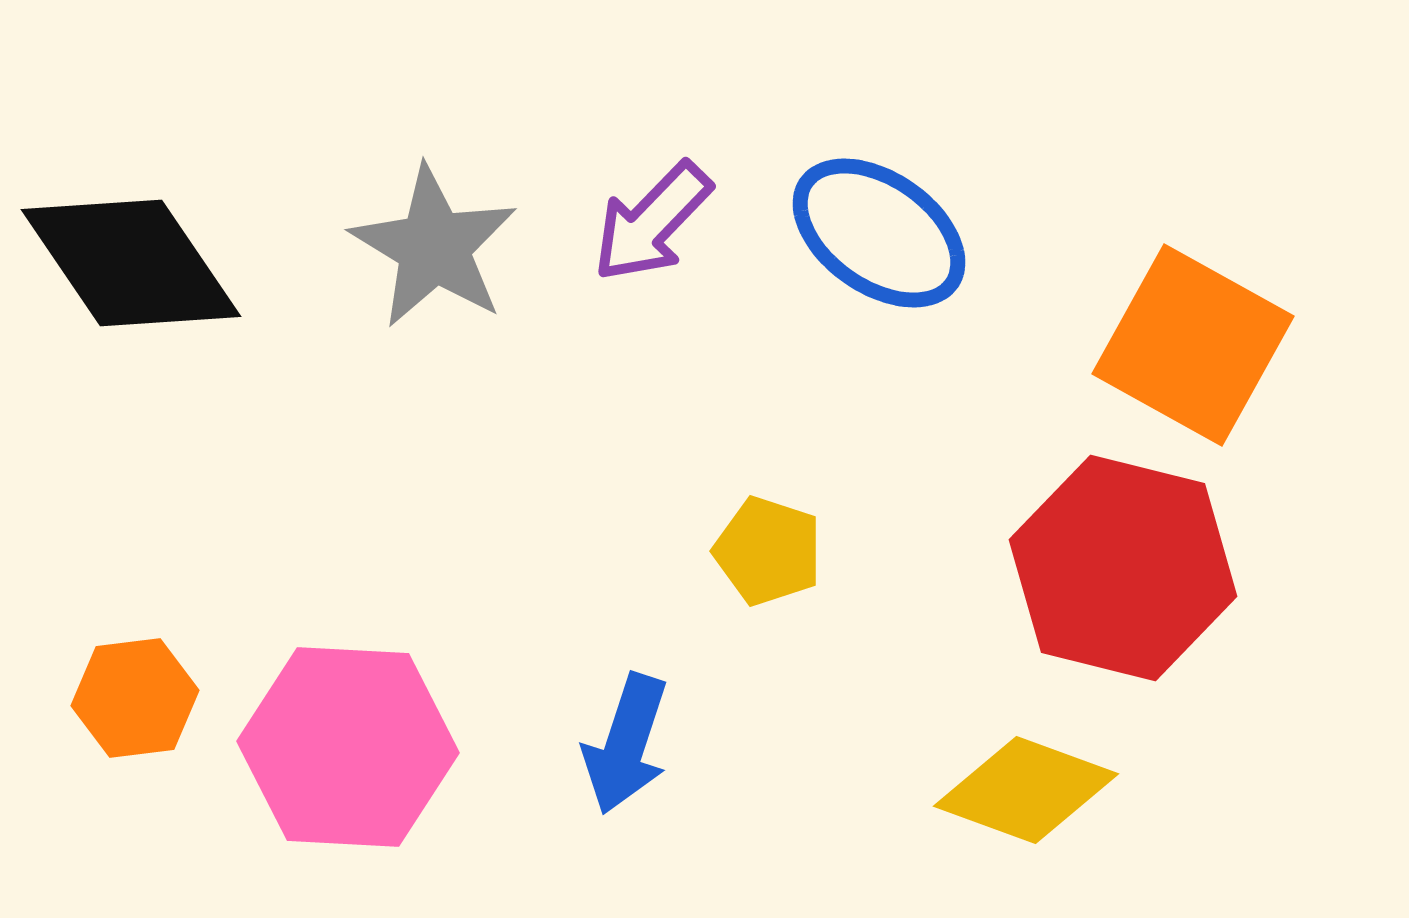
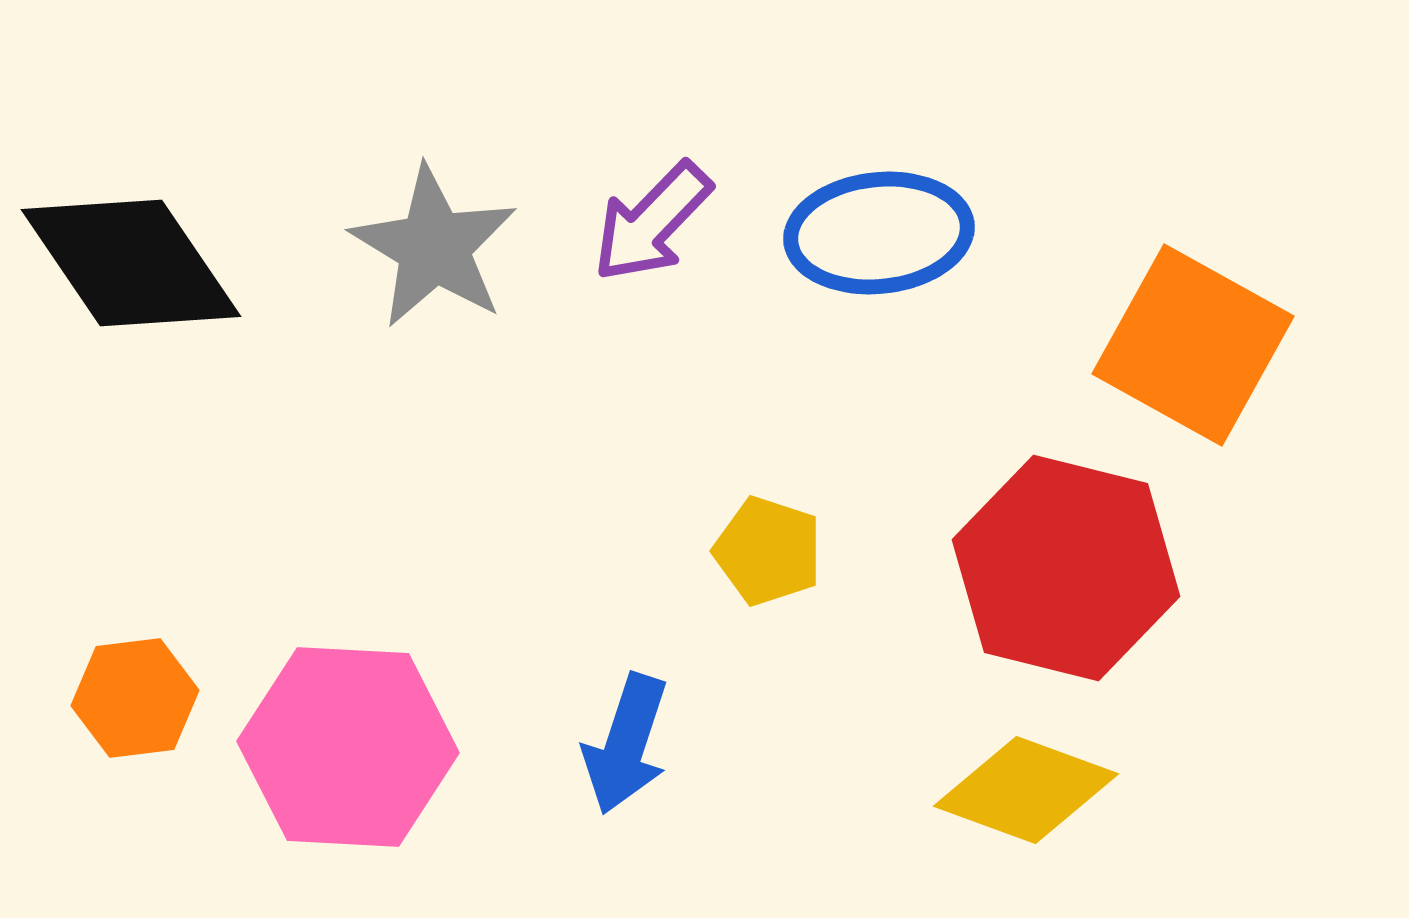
blue ellipse: rotated 41 degrees counterclockwise
red hexagon: moved 57 px left
